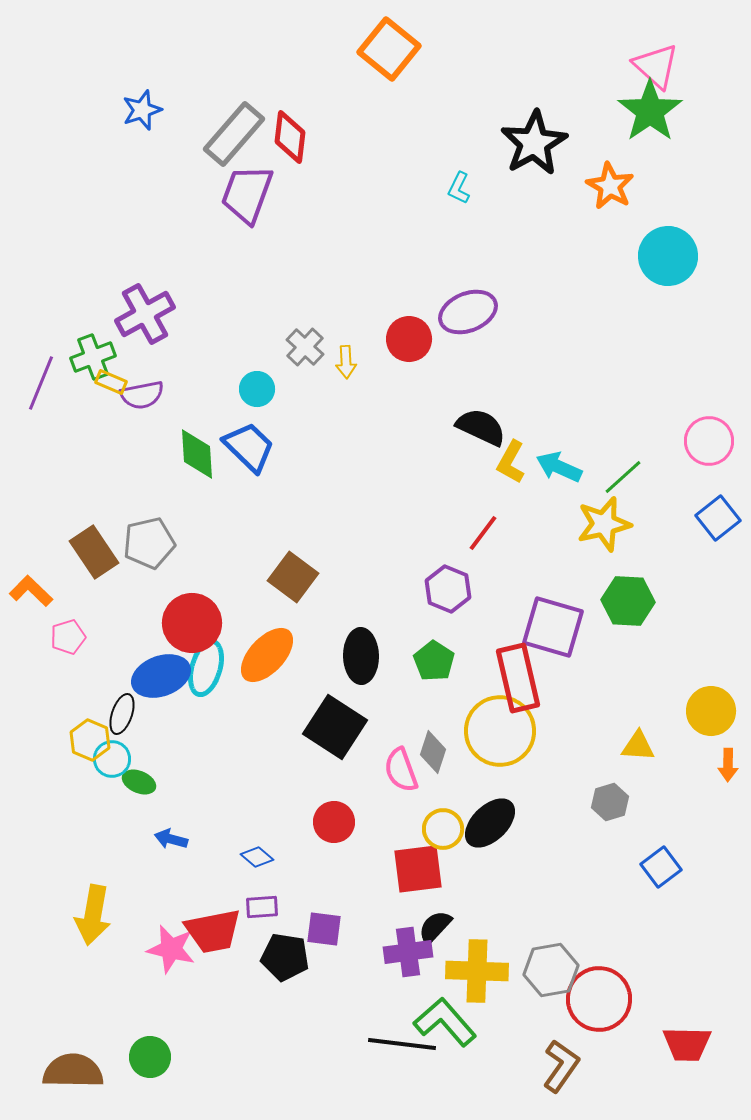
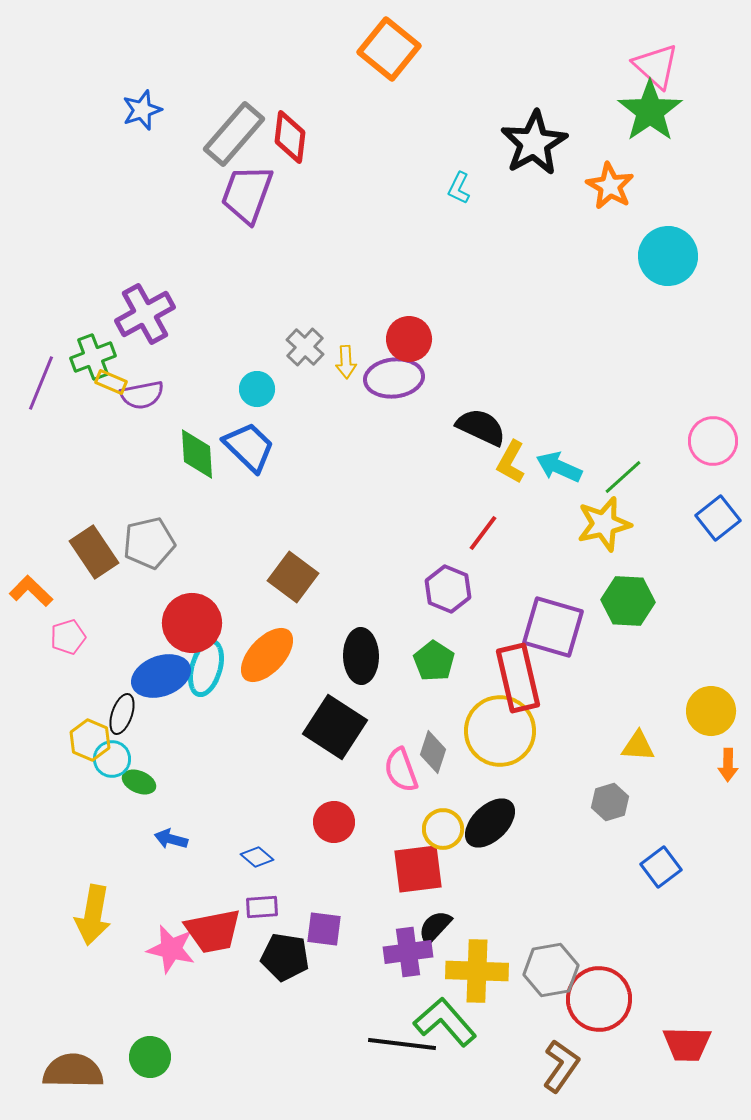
purple ellipse at (468, 312): moved 74 px left, 66 px down; rotated 16 degrees clockwise
pink circle at (709, 441): moved 4 px right
